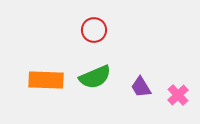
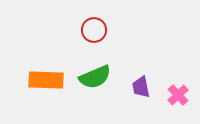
purple trapezoid: rotated 20 degrees clockwise
